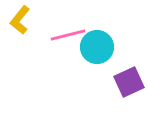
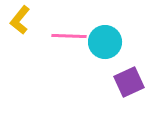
pink line: moved 1 px right, 1 px down; rotated 16 degrees clockwise
cyan circle: moved 8 px right, 5 px up
